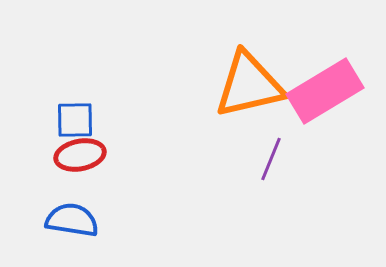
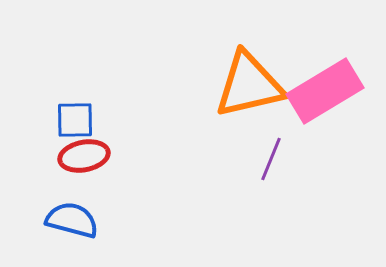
red ellipse: moved 4 px right, 1 px down
blue semicircle: rotated 6 degrees clockwise
